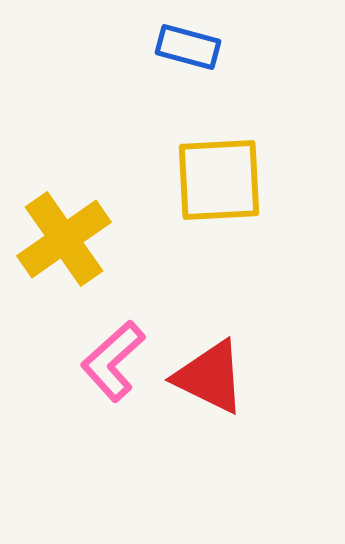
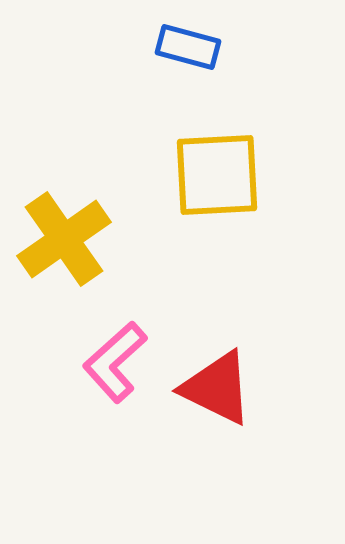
yellow square: moved 2 px left, 5 px up
pink L-shape: moved 2 px right, 1 px down
red triangle: moved 7 px right, 11 px down
